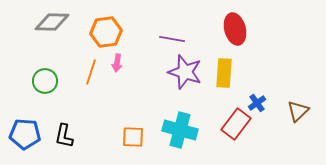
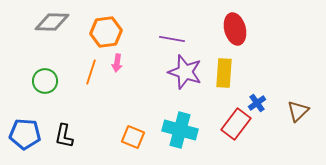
orange square: rotated 20 degrees clockwise
